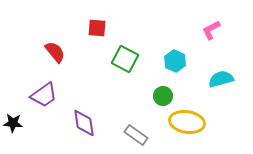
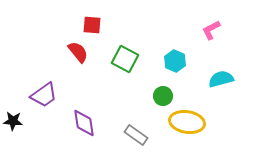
red square: moved 5 px left, 3 px up
red semicircle: moved 23 px right
black star: moved 2 px up
